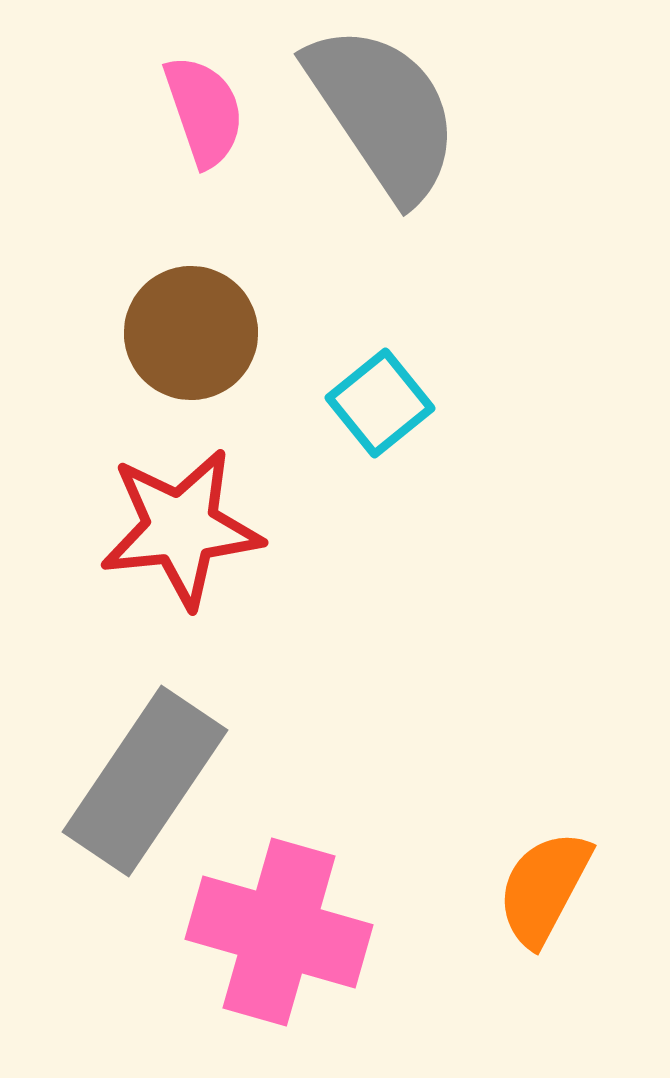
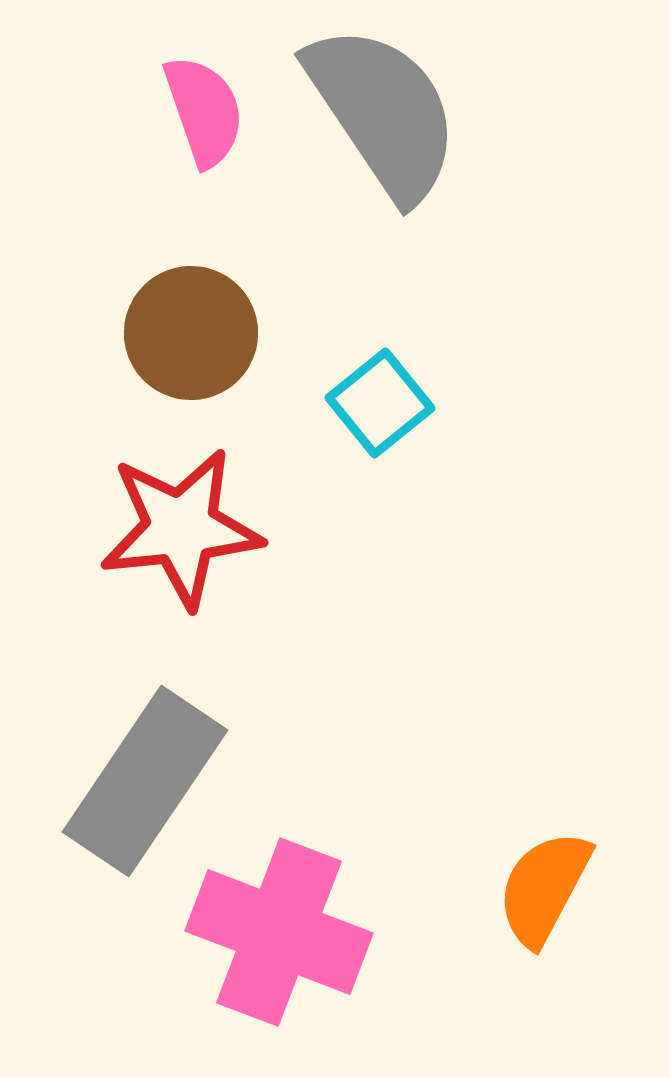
pink cross: rotated 5 degrees clockwise
